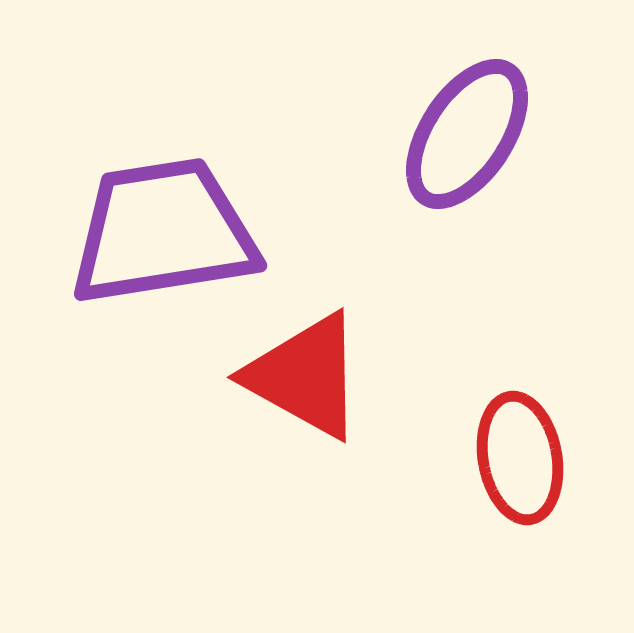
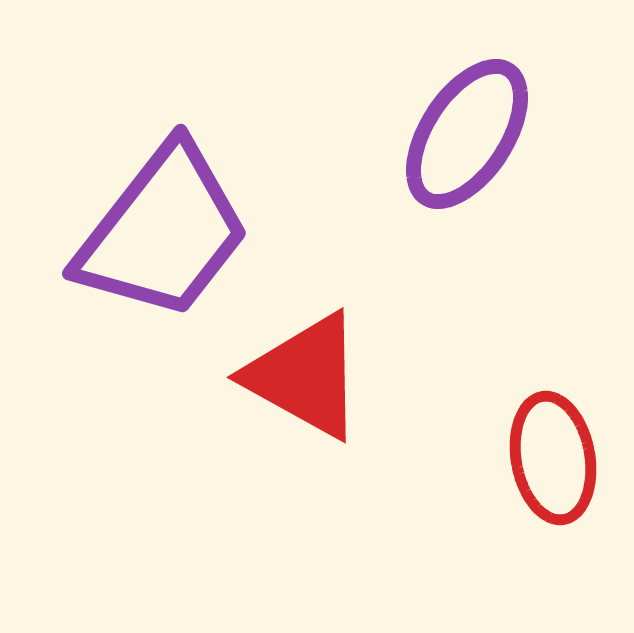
purple trapezoid: rotated 137 degrees clockwise
red ellipse: moved 33 px right
